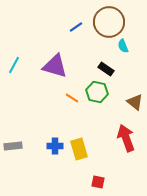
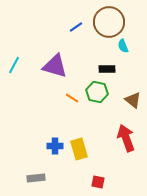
black rectangle: moved 1 px right; rotated 35 degrees counterclockwise
brown triangle: moved 2 px left, 2 px up
gray rectangle: moved 23 px right, 32 px down
